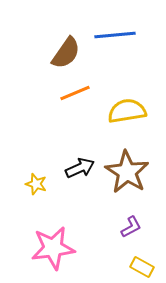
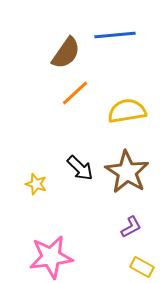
orange line: rotated 20 degrees counterclockwise
black arrow: rotated 68 degrees clockwise
pink star: moved 2 px left, 9 px down
